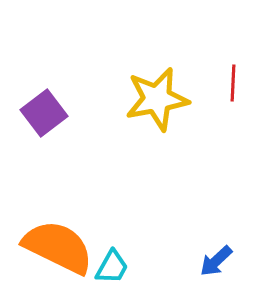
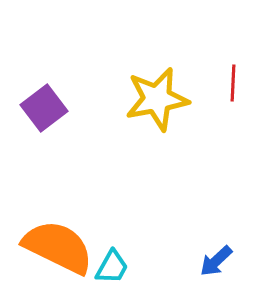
purple square: moved 5 px up
